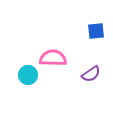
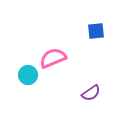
pink semicircle: rotated 24 degrees counterclockwise
purple semicircle: moved 19 px down
